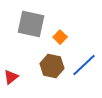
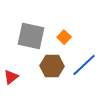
gray square: moved 12 px down
orange square: moved 4 px right
brown hexagon: rotated 10 degrees counterclockwise
